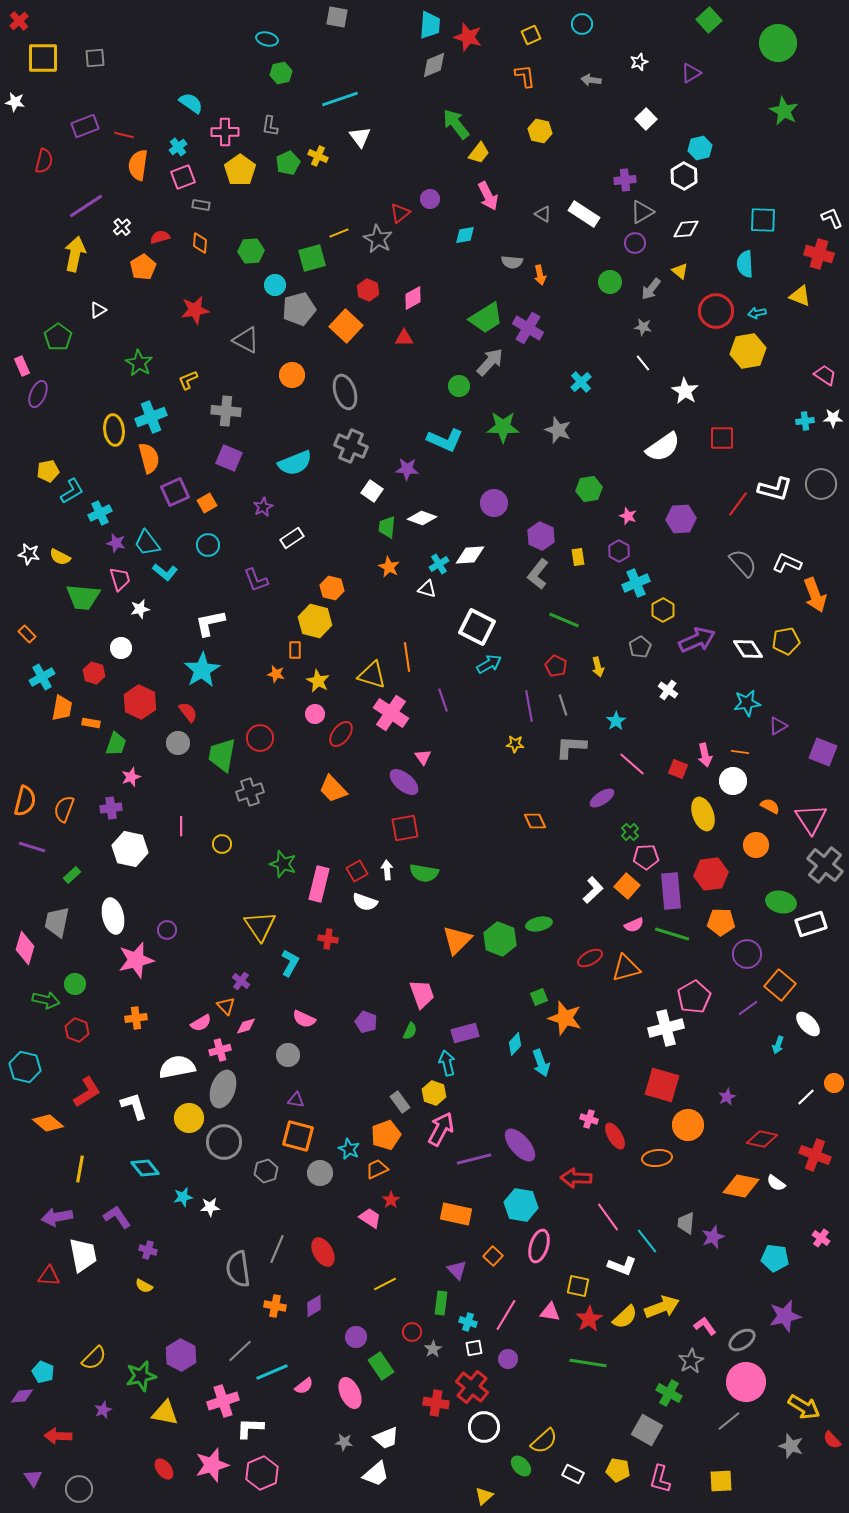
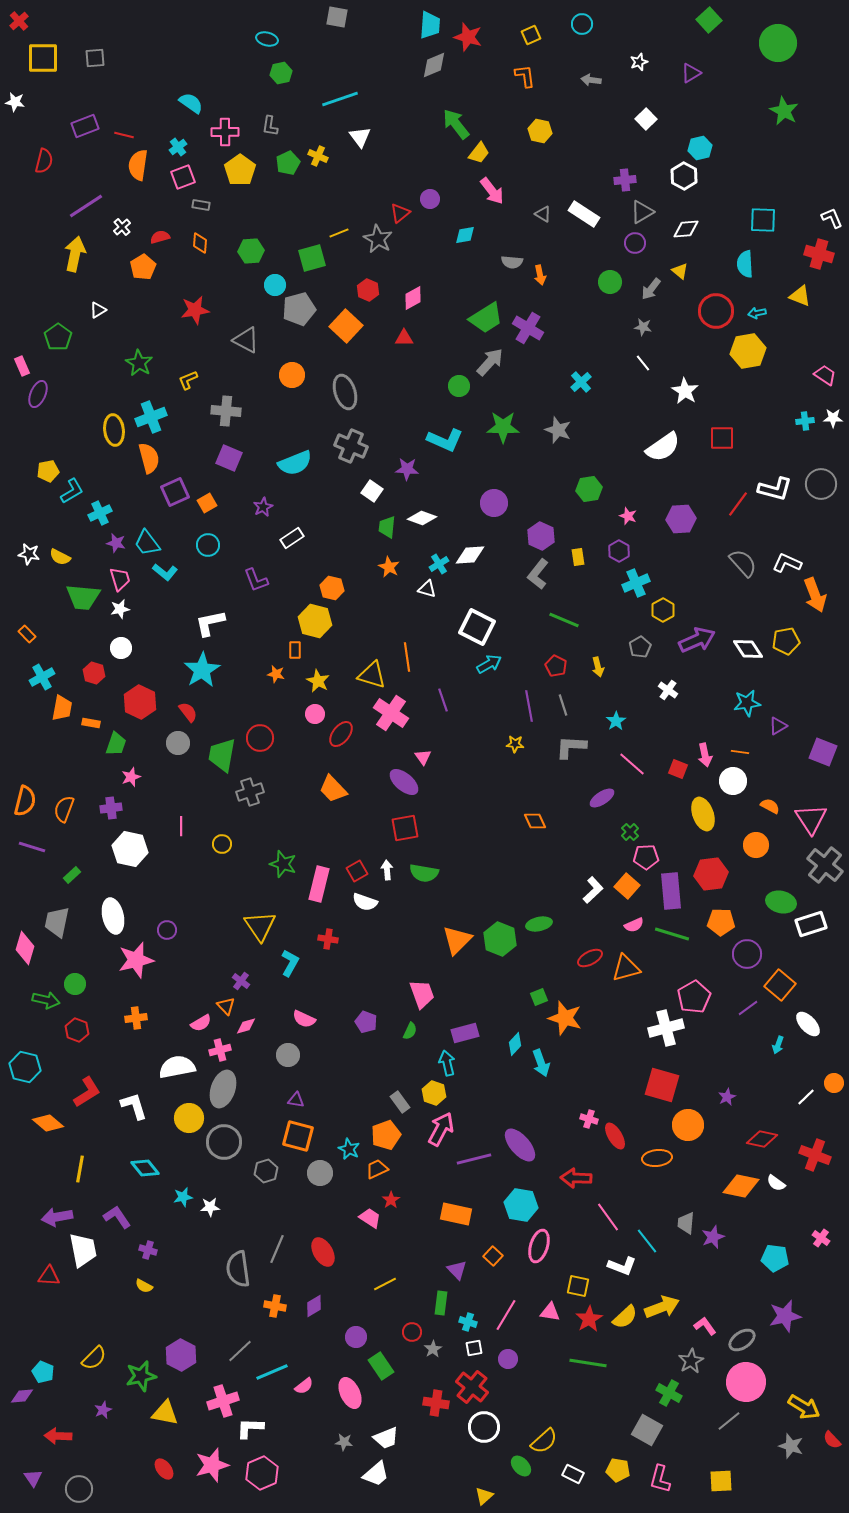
pink arrow at (488, 196): moved 4 px right, 5 px up; rotated 12 degrees counterclockwise
white star at (140, 609): moved 20 px left
white trapezoid at (83, 1255): moved 5 px up
